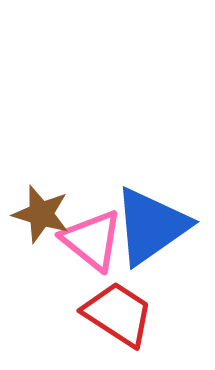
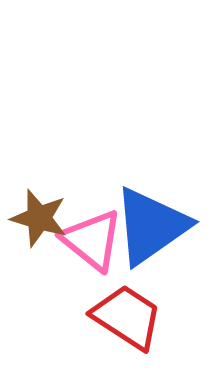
brown star: moved 2 px left, 4 px down
red trapezoid: moved 9 px right, 3 px down
